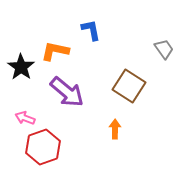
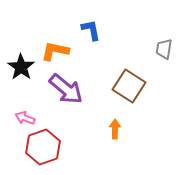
gray trapezoid: rotated 135 degrees counterclockwise
purple arrow: moved 1 px left, 3 px up
